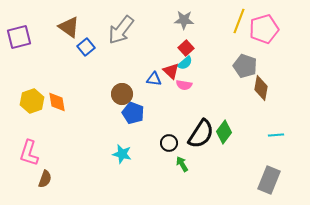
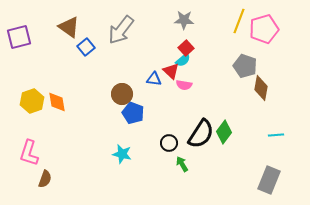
cyan semicircle: moved 2 px left, 3 px up
